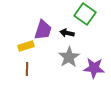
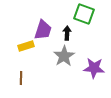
green square: moved 1 px left; rotated 15 degrees counterclockwise
black arrow: rotated 80 degrees clockwise
gray star: moved 5 px left, 1 px up
brown line: moved 6 px left, 9 px down
